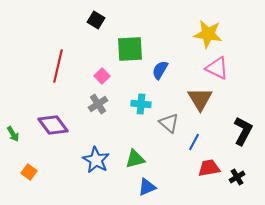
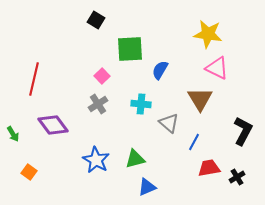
red line: moved 24 px left, 13 px down
